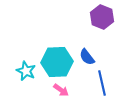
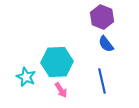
blue semicircle: moved 19 px right, 13 px up
cyan star: moved 6 px down
blue line: moved 2 px up
pink arrow: rotated 21 degrees clockwise
